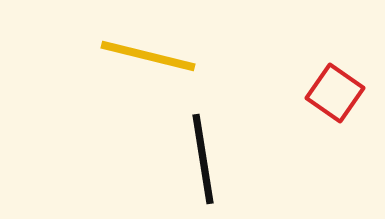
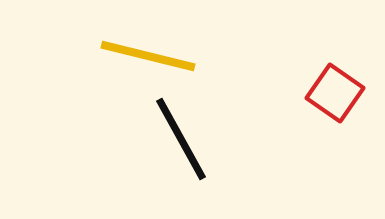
black line: moved 22 px left, 20 px up; rotated 20 degrees counterclockwise
